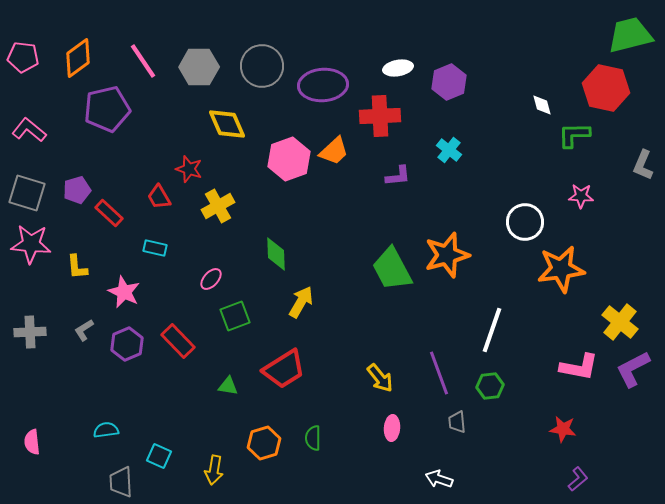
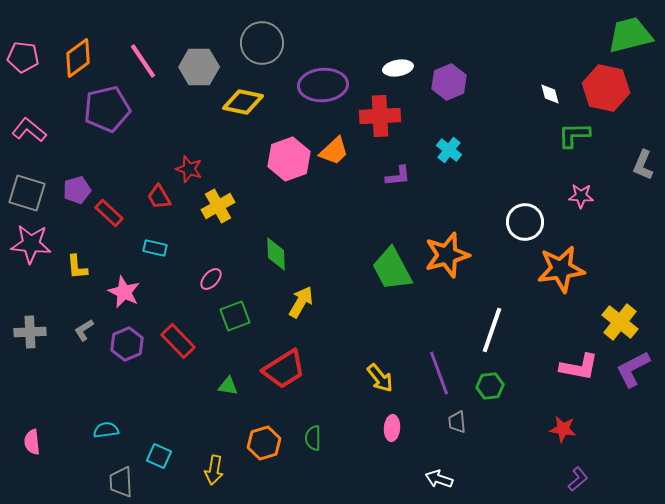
gray circle at (262, 66): moved 23 px up
white diamond at (542, 105): moved 8 px right, 11 px up
yellow diamond at (227, 124): moved 16 px right, 22 px up; rotated 54 degrees counterclockwise
